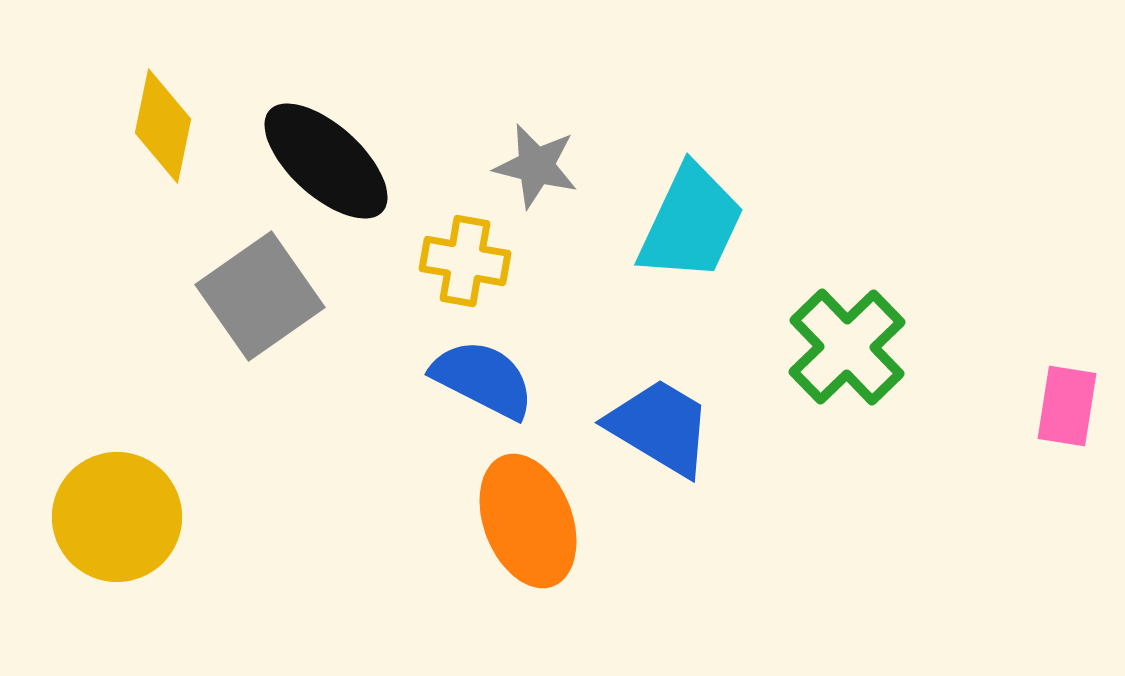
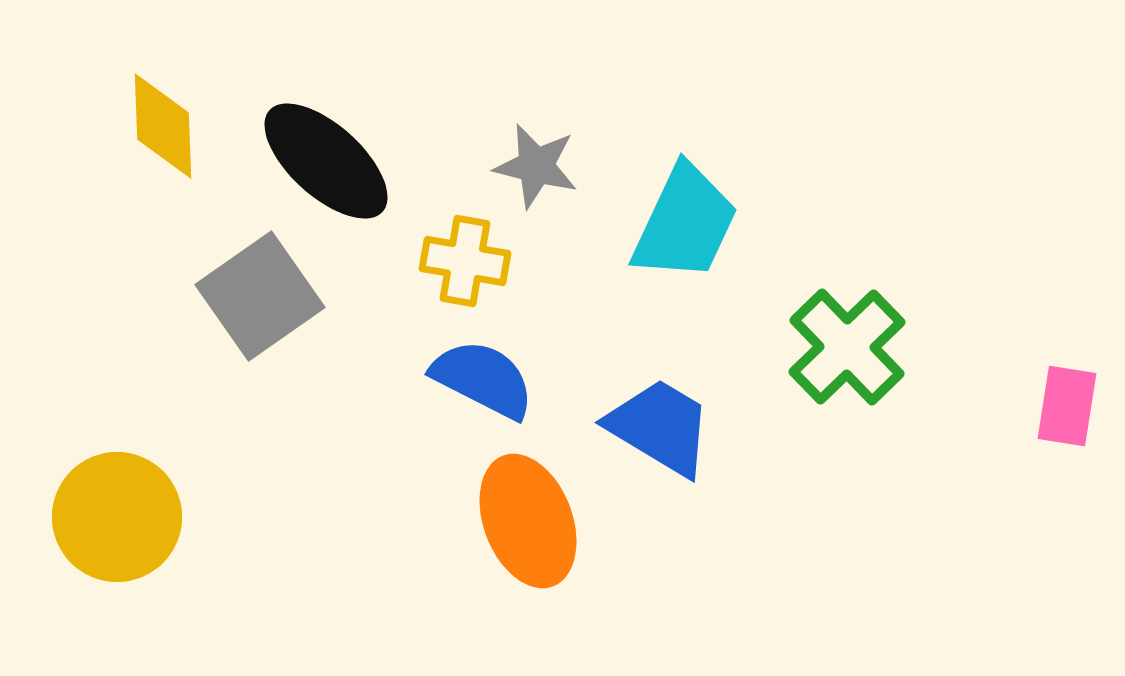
yellow diamond: rotated 14 degrees counterclockwise
cyan trapezoid: moved 6 px left
